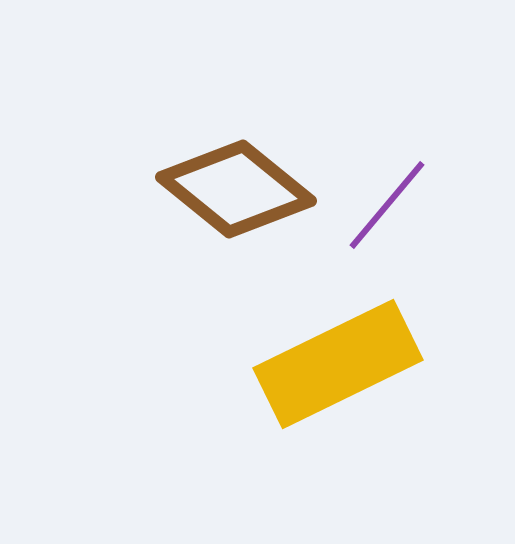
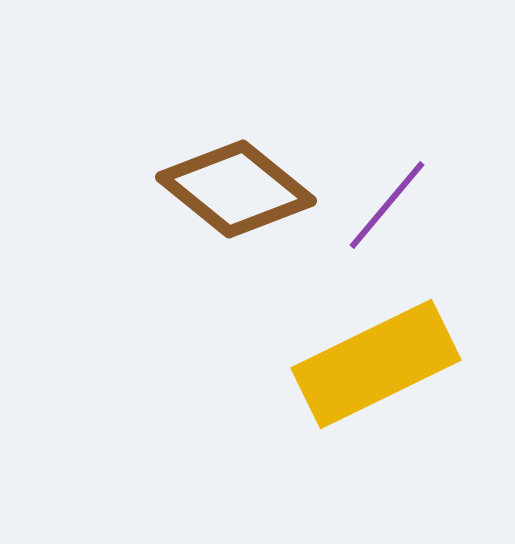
yellow rectangle: moved 38 px right
